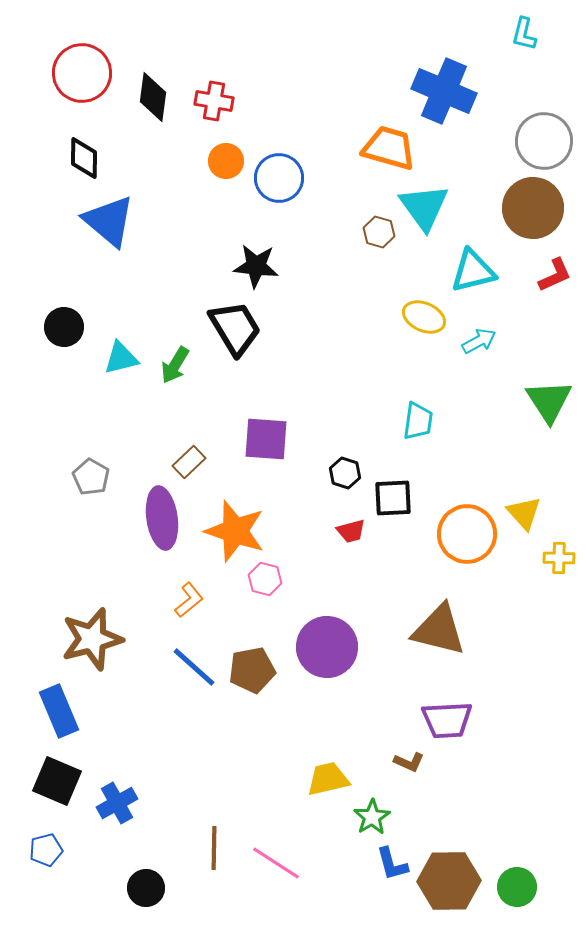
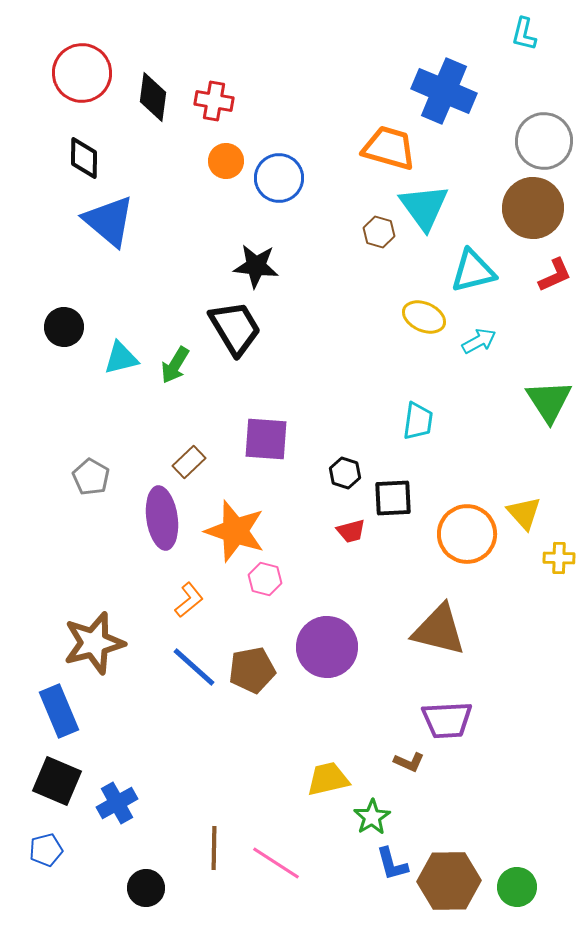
brown star at (92, 639): moved 2 px right, 4 px down
